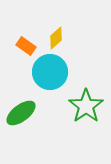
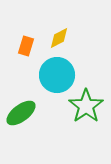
yellow diamond: moved 3 px right; rotated 15 degrees clockwise
orange rectangle: rotated 72 degrees clockwise
cyan circle: moved 7 px right, 3 px down
